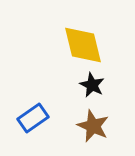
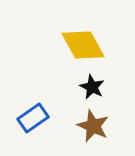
yellow diamond: rotated 15 degrees counterclockwise
black star: moved 2 px down
